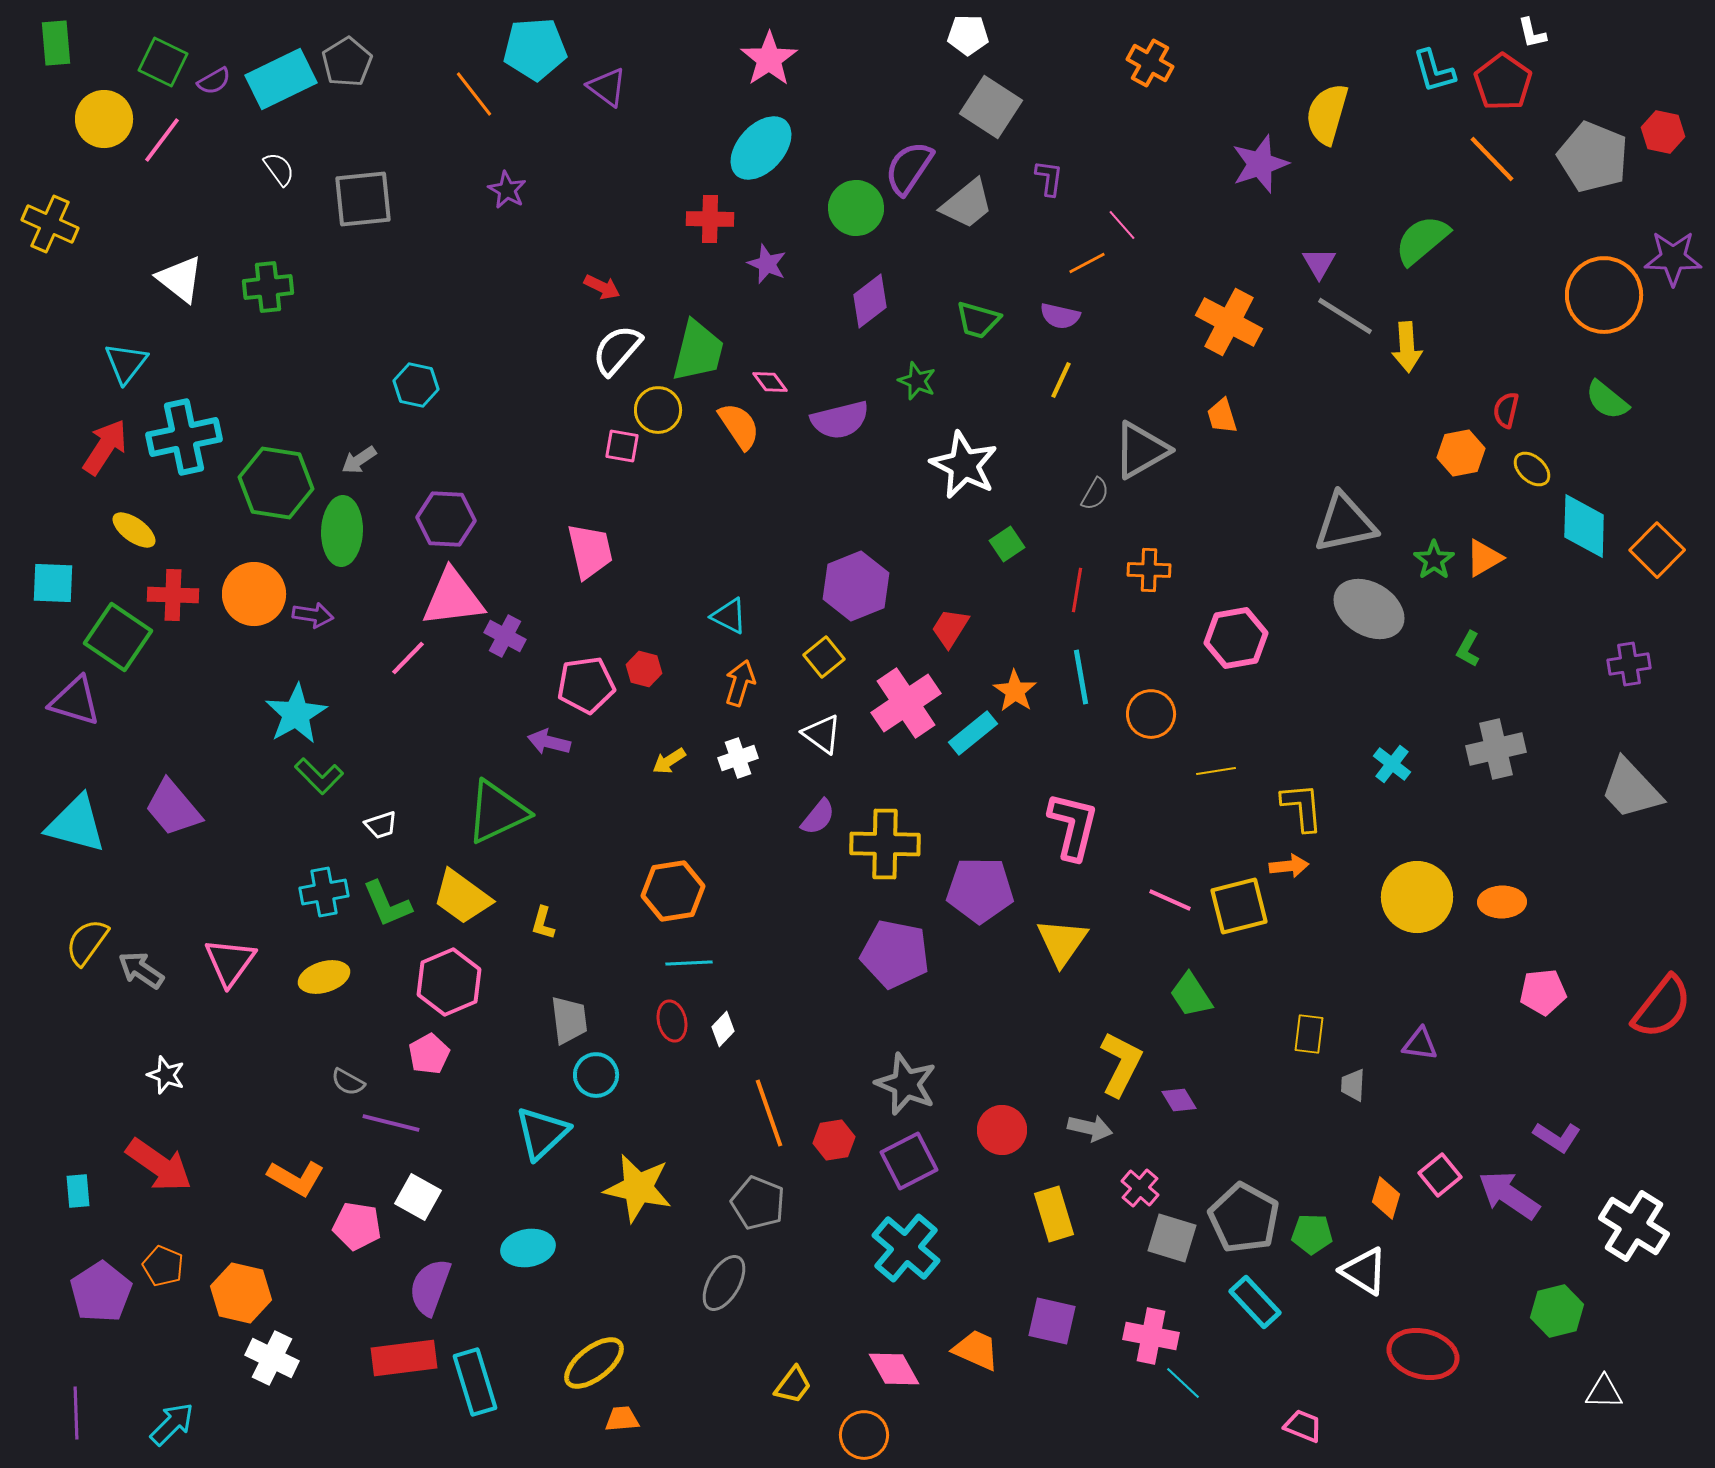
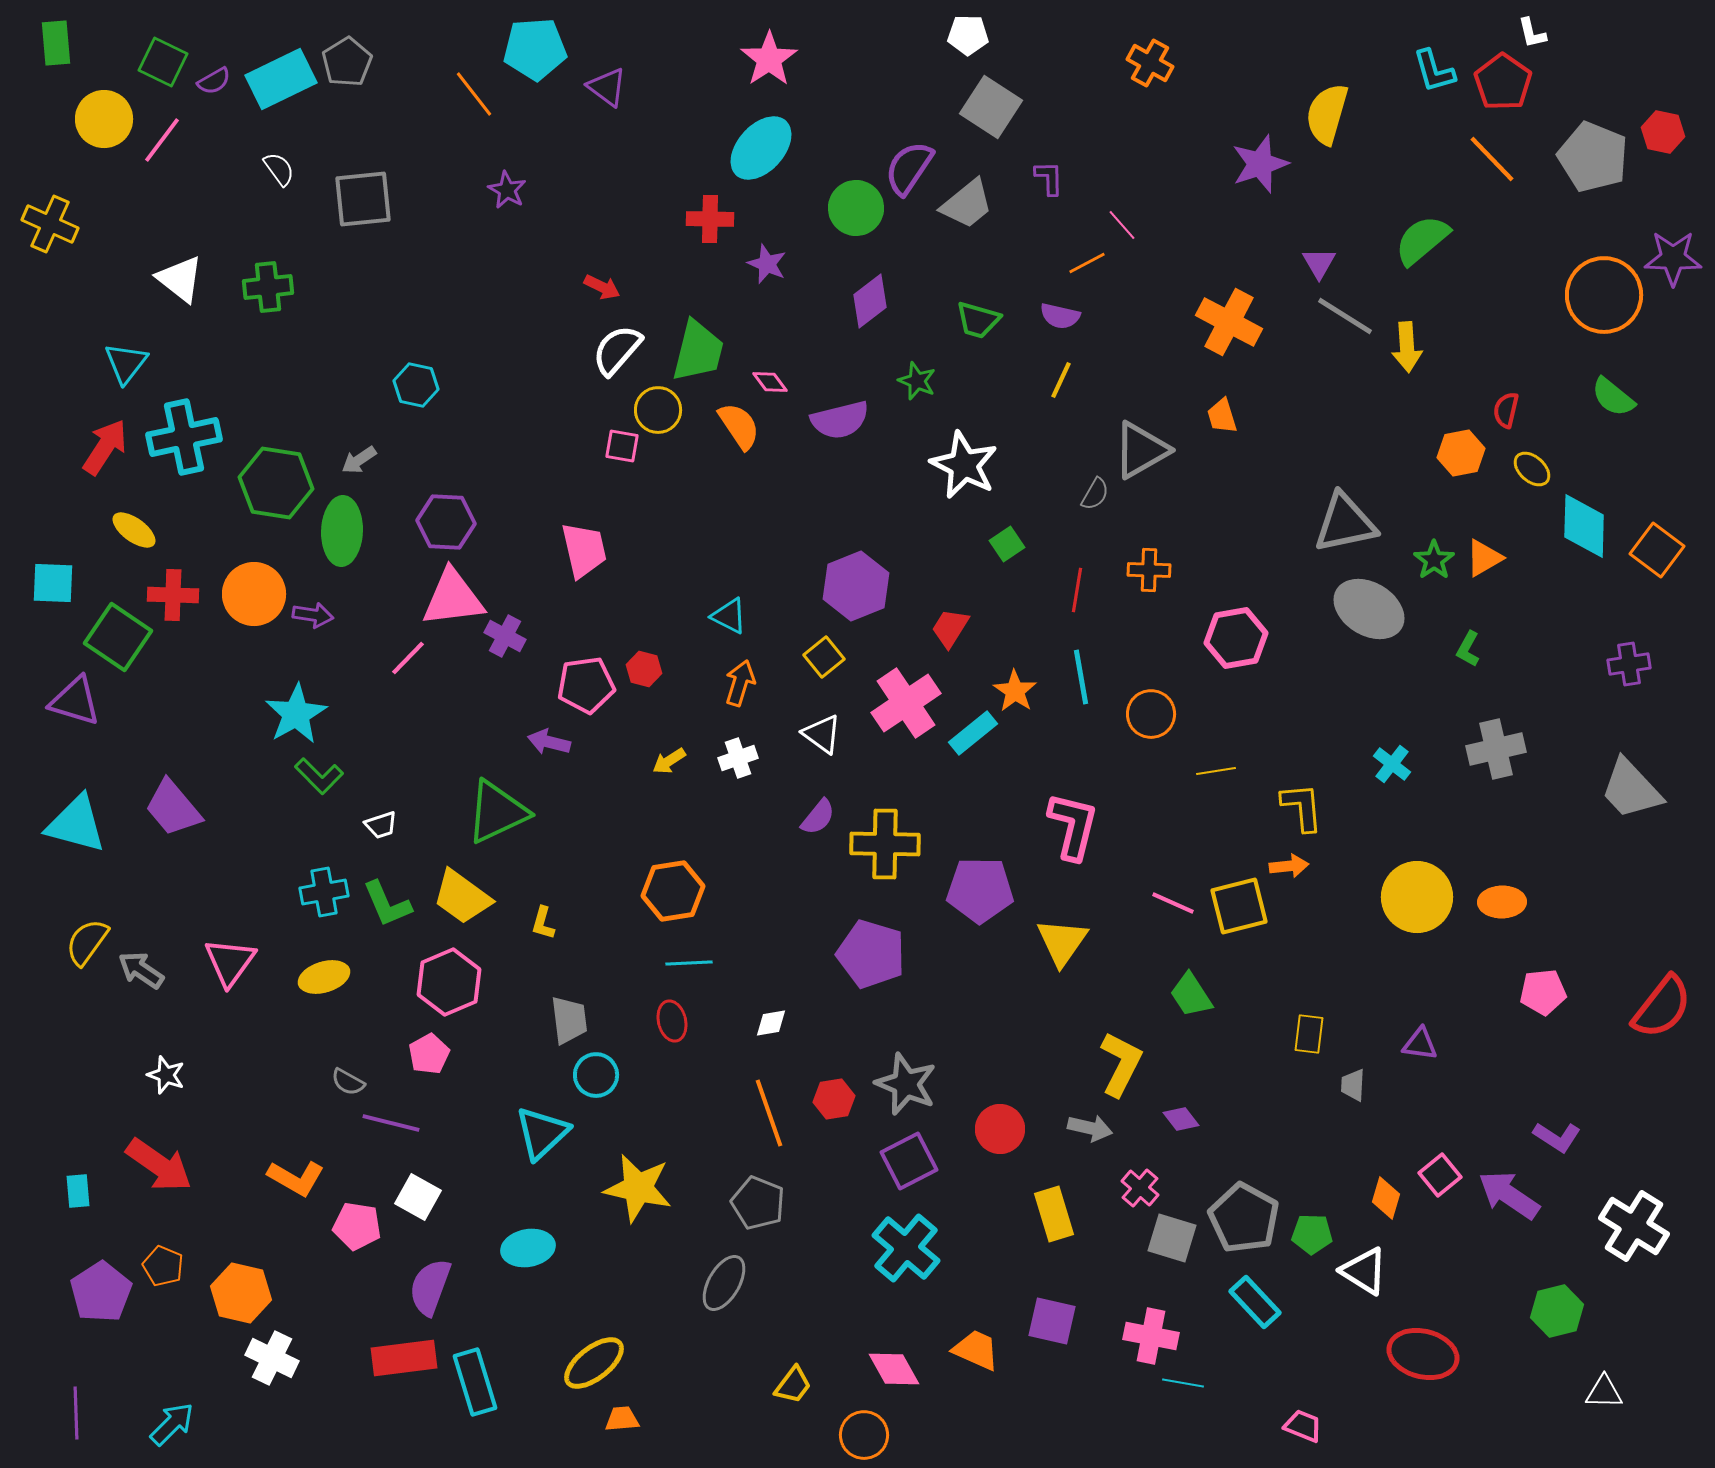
purple L-shape at (1049, 178): rotated 9 degrees counterclockwise
green semicircle at (1607, 400): moved 6 px right, 3 px up
purple hexagon at (446, 519): moved 3 px down
orange square at (1657, 550): rotated 8 degrees counterclockwise
pink trapezoid at (590, 551): moved 6 px left, 1 px up
pink line at (1170, 900): moved 3 px right, 3 px down
purple pentagon at (895, 954): moved 24 px left; rotated 6 degrees clockwise
white diamond at (723, 1029): moved 48 px right, 6 px up; rotated 36 degrees clockwise
purple diamond at (1179, 1100): moved 2 px right, 19 px down; rotated 6 degrees counterclockwise
red circle at (1002, 1130): moved 2 px left, 1 px up
red hexagon at (834, 1140): moved 41 px up
cyan line at (1183, 1383): rotated 33 degrees counterclockwise
